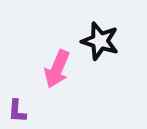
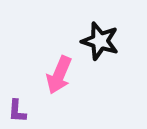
pink arrow: moved 2 px right, 6 px down
